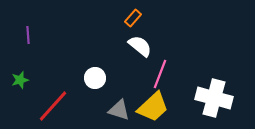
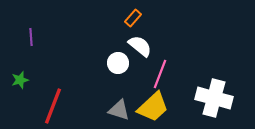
purple line: moved 3 px right, 2 px down
white circle: moved 23 px right, 15 px up
red line: rotated 21 degrees counterclockwise
